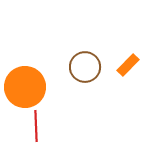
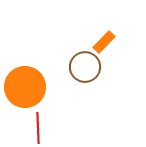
orange rectangle: moved 24 px left, 23 px up
red line: moved 2 px right, 2 px down
